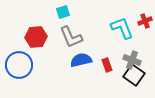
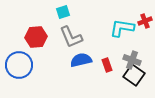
cyan L-shape: rotated 60 degrees counterclockwise
